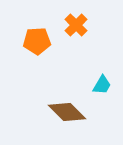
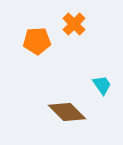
orange cross: moved 2 px left, 1 px up
cyan trapezoid: rotated 65 degrees counterclockwise
